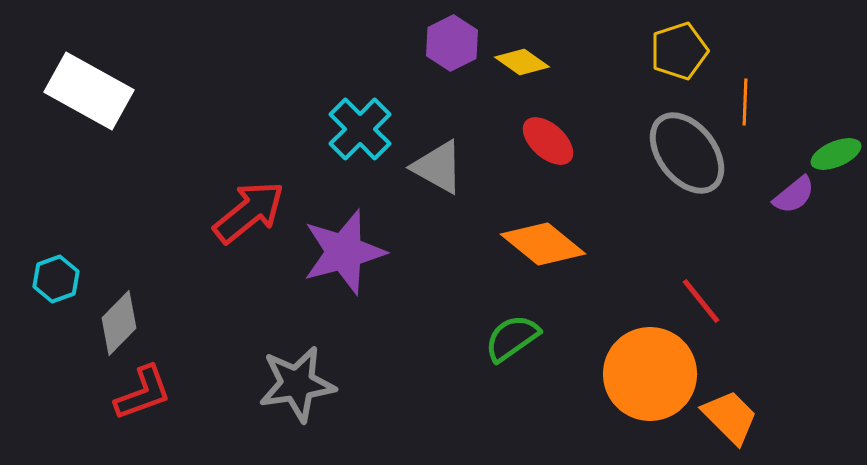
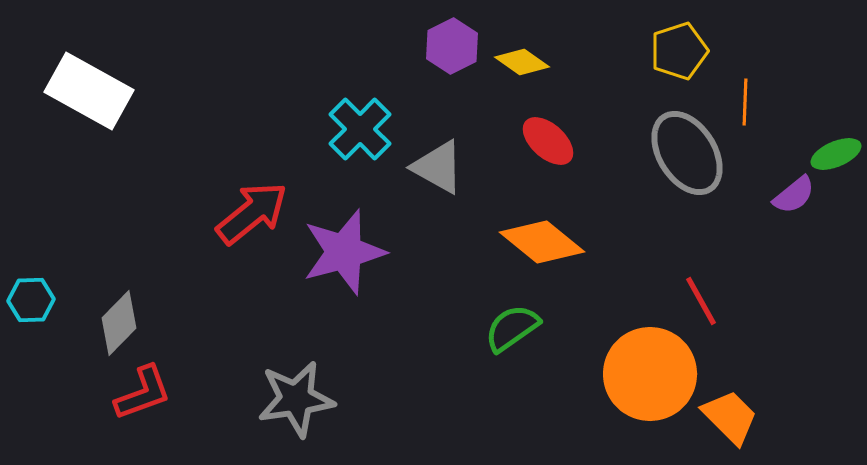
purple hexagon: moved 3 px down
gray ellipse: rotated 6 degrees clockwise
red arrow: moved 3 px right, 1 px down
orange diamond: moved 1 px left, 2 px up
cyan hexagon: moved 25 px left, 21 px down; rotated 18 degrees clockwise
red line: rotated 10 degrees clockwise
green semicircle: moved 10 px up
gray star: moved 1 px left, 15 px down
